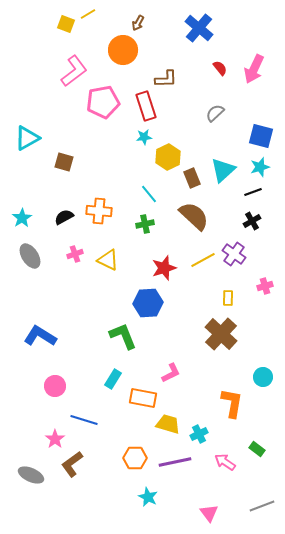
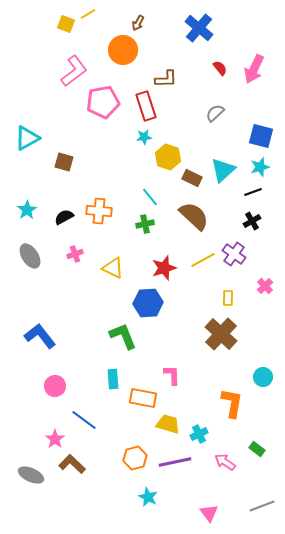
yellow hexagon at (168, 157): rotated 15 degrees counterclockwise
brown rectangle at (192, 178): rotated 42 degrees counterclockwise
cyan line at (149, 194): moved 1 px right, 3 px down
cyan star at (22, 218): moved 5 px right, 8 px up
yellow triangle at (108, 260): moved 5 px right, 8 px down
pink cross at (265, 286): rotated 28 degrees counterclockwise
blue L-shape at (40, 336): rotated 20 degrees clockwise
pink L-shape at (171, 373): moved 1 px right, 2 px down; rotated 65 degrees counterclockwise
cyan rectangle at (113, 379): rotated 36 degrees counterclockwise
blue line at (84, 420): rotated 20 degrees clockwise
orange hexagon at (135, 458): rotated 15 degrees counterclockwise
brown L-shape at (72, 464): rotated 80 degrees clockwise
